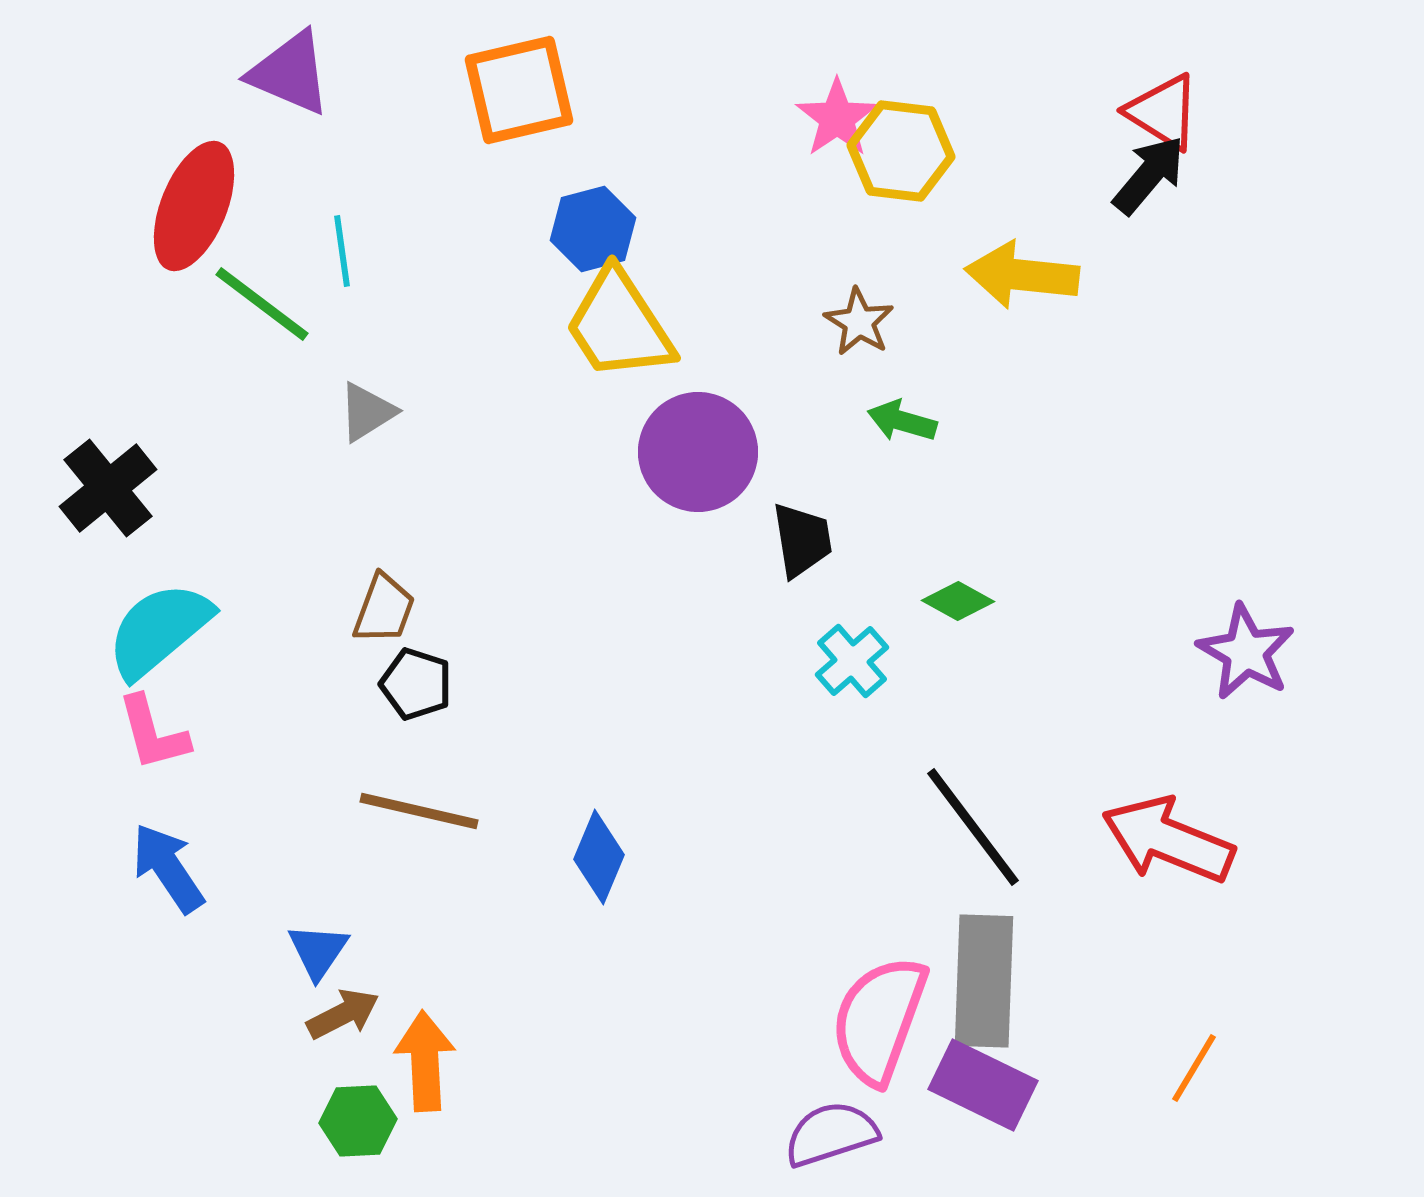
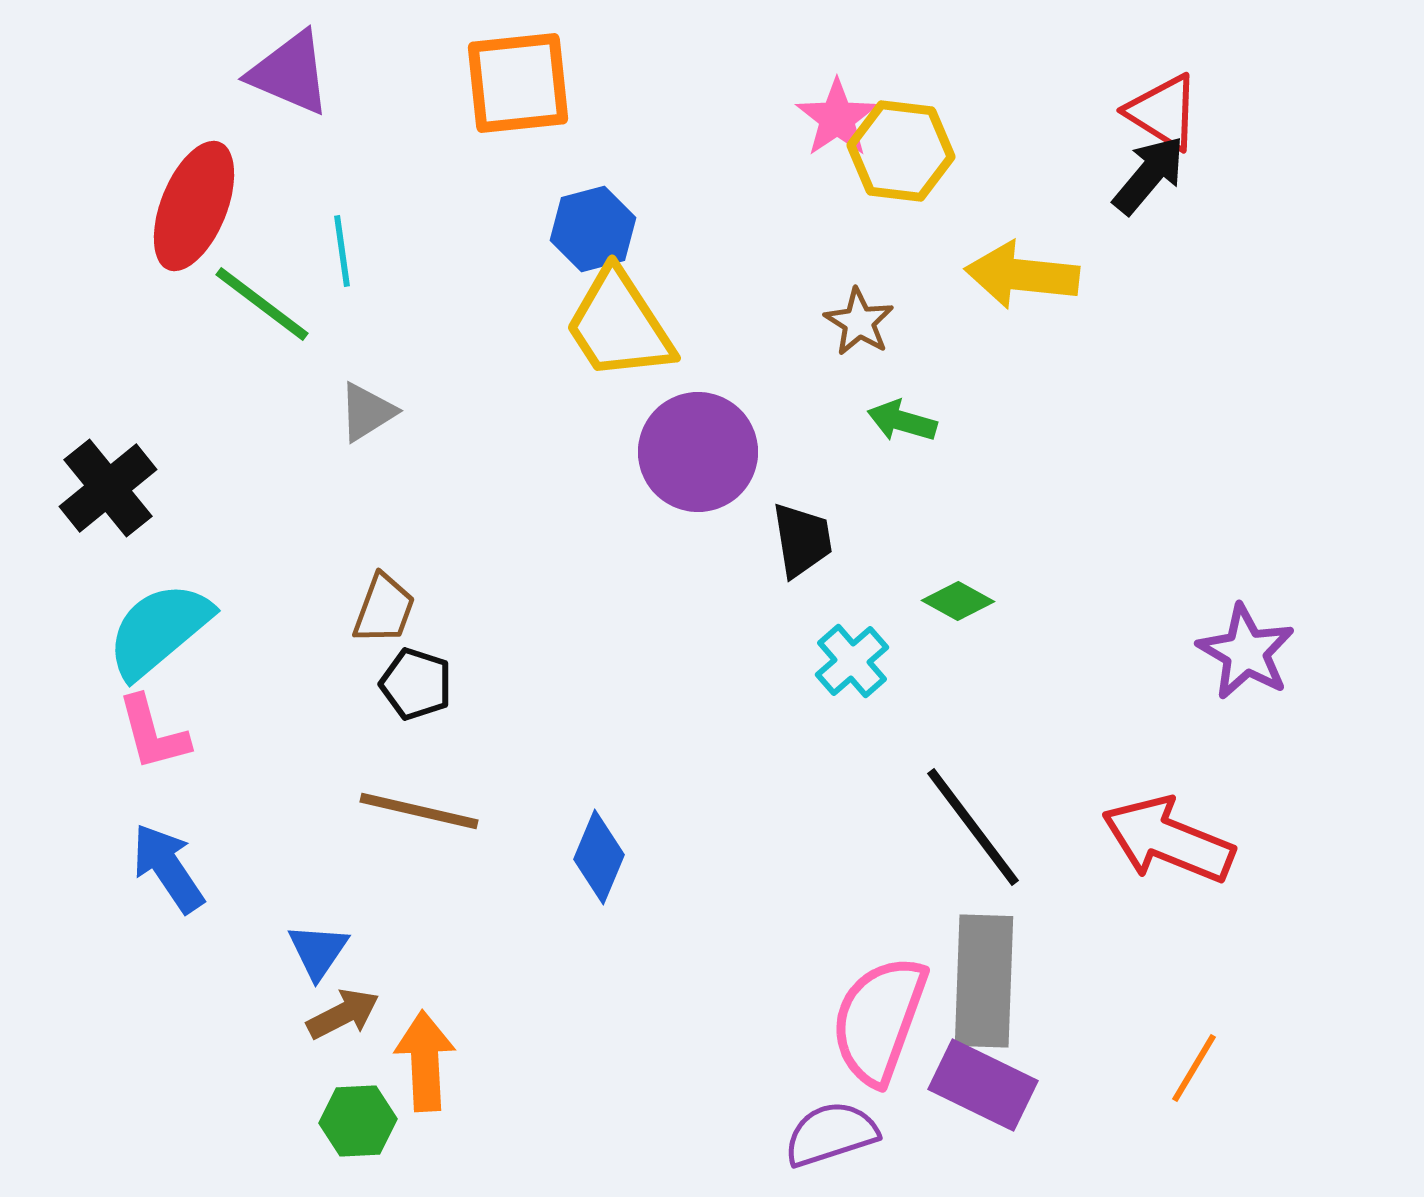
orange square: moved 1 px left, 7 px up; rotated 7 degrees clockwise
